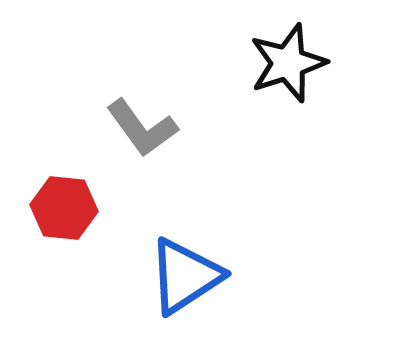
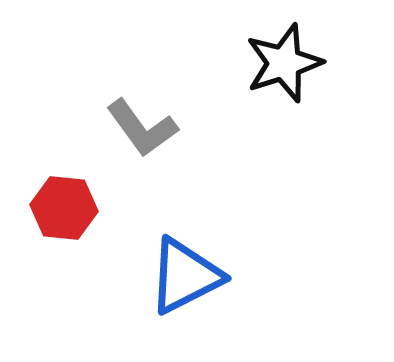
black star: moved 4 px left
blue triangle: rotated 6 degrees clockwise
